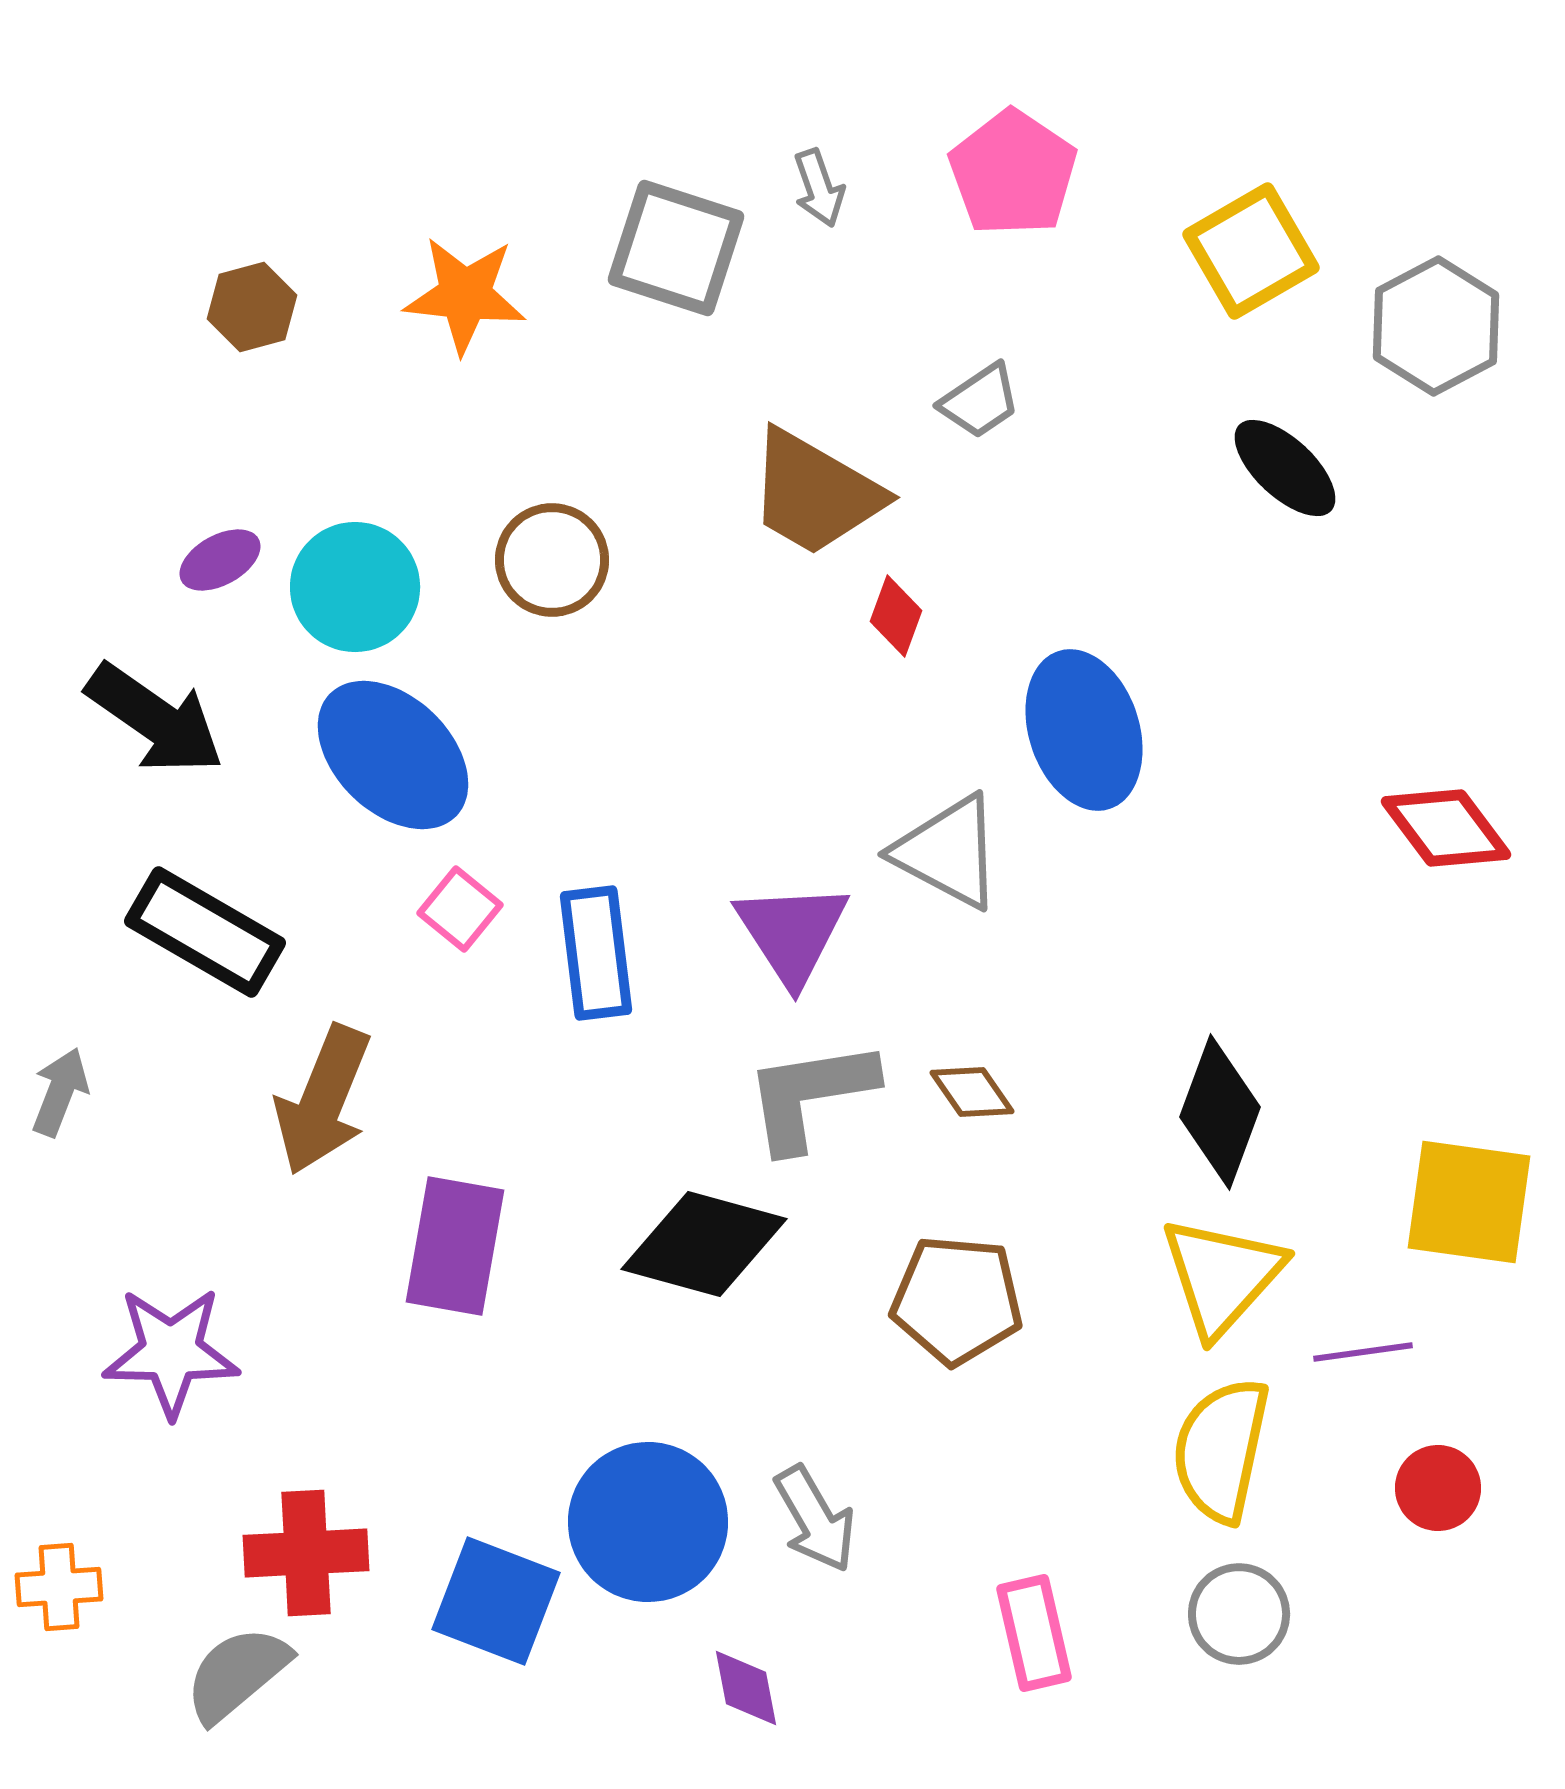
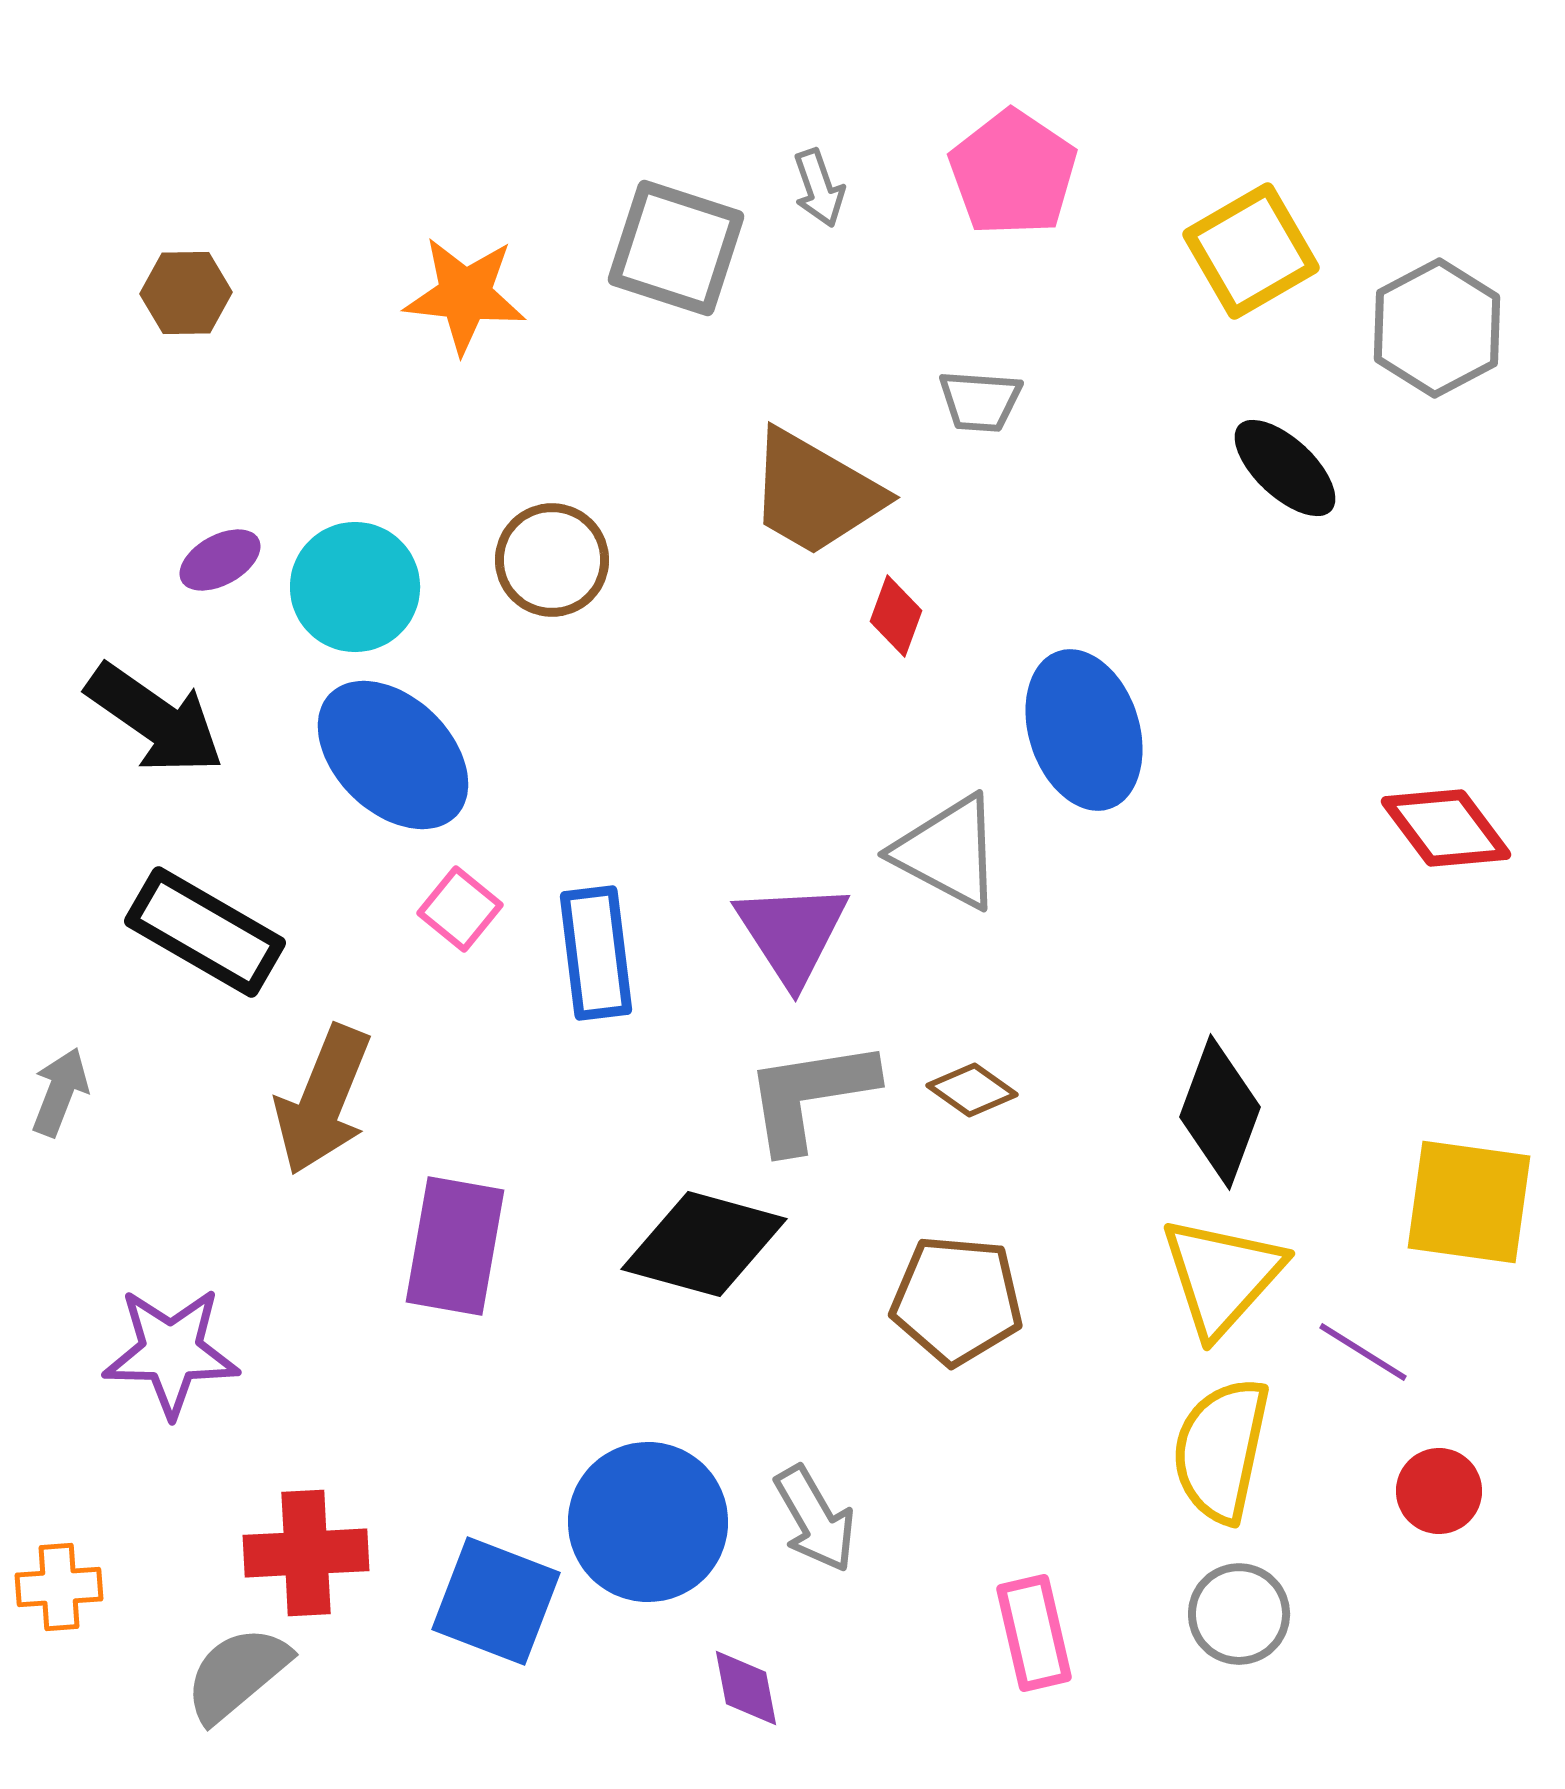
brown hexagon at (252, 307): moved 66 px left, 14 px up; rotated 14 degrees clockwise
gray hexagon at (1436, 326): moved 1 px right, 2 px down
gray trapezoid at (980, 401): rotated 38 degrees clockwise
brown diamond at (972, 1092): moved 2 px up; rotated 20 degrees counterclockwise
purple line at (1363, 1352): rotated 40 degrees clockwise
red circle at (1438, 1488): moved 1 px right, 3 px down
